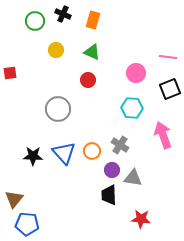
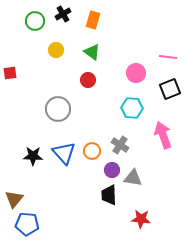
black cross: rotated 35 degrees clockwise
green triangle: rotated 12 degrees clockwise
